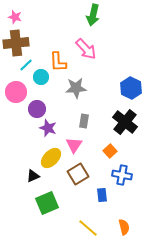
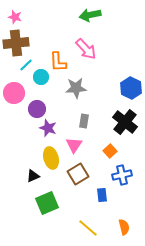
green arrow: moved 3 px left; rotated 65 degrees clockwise
pink circle: moved 2 px left, 1 px down
yellow ellipse: rotated 60 degrees counterclockwise
blue cross: rotated 24 degrees counterclockwise
